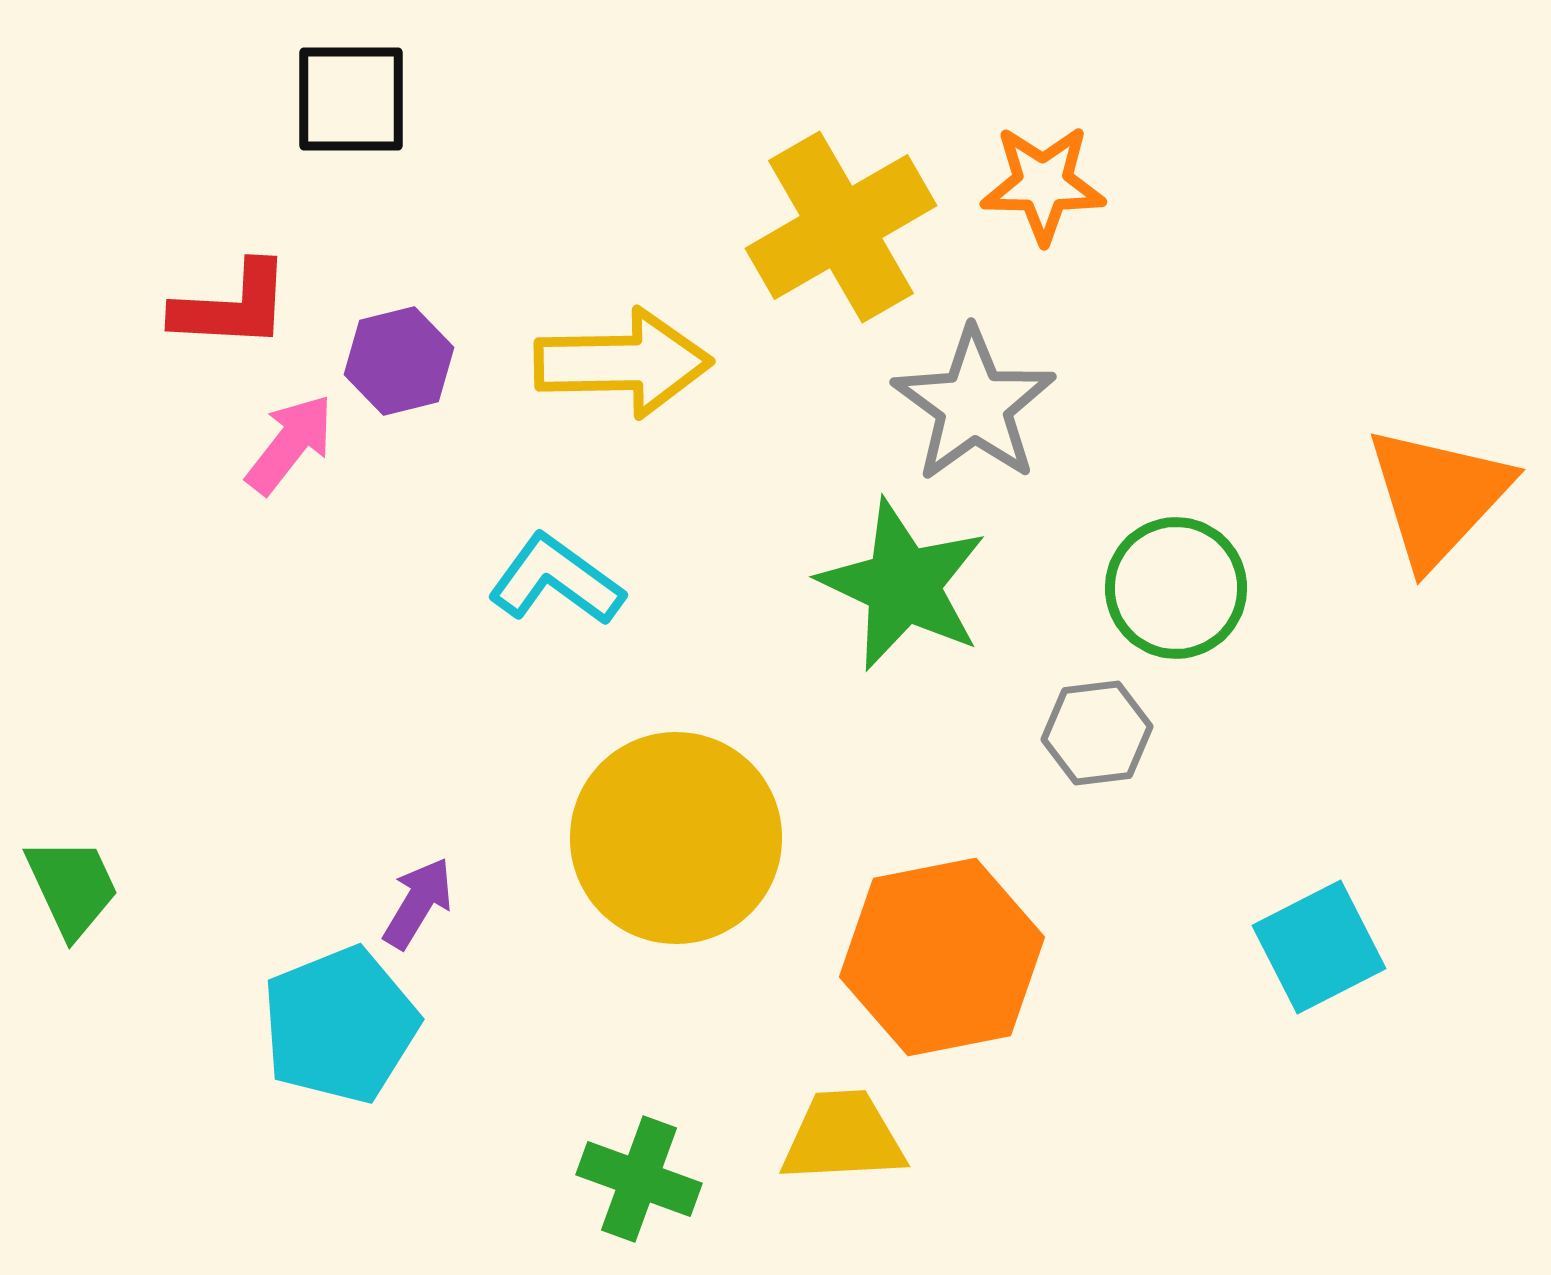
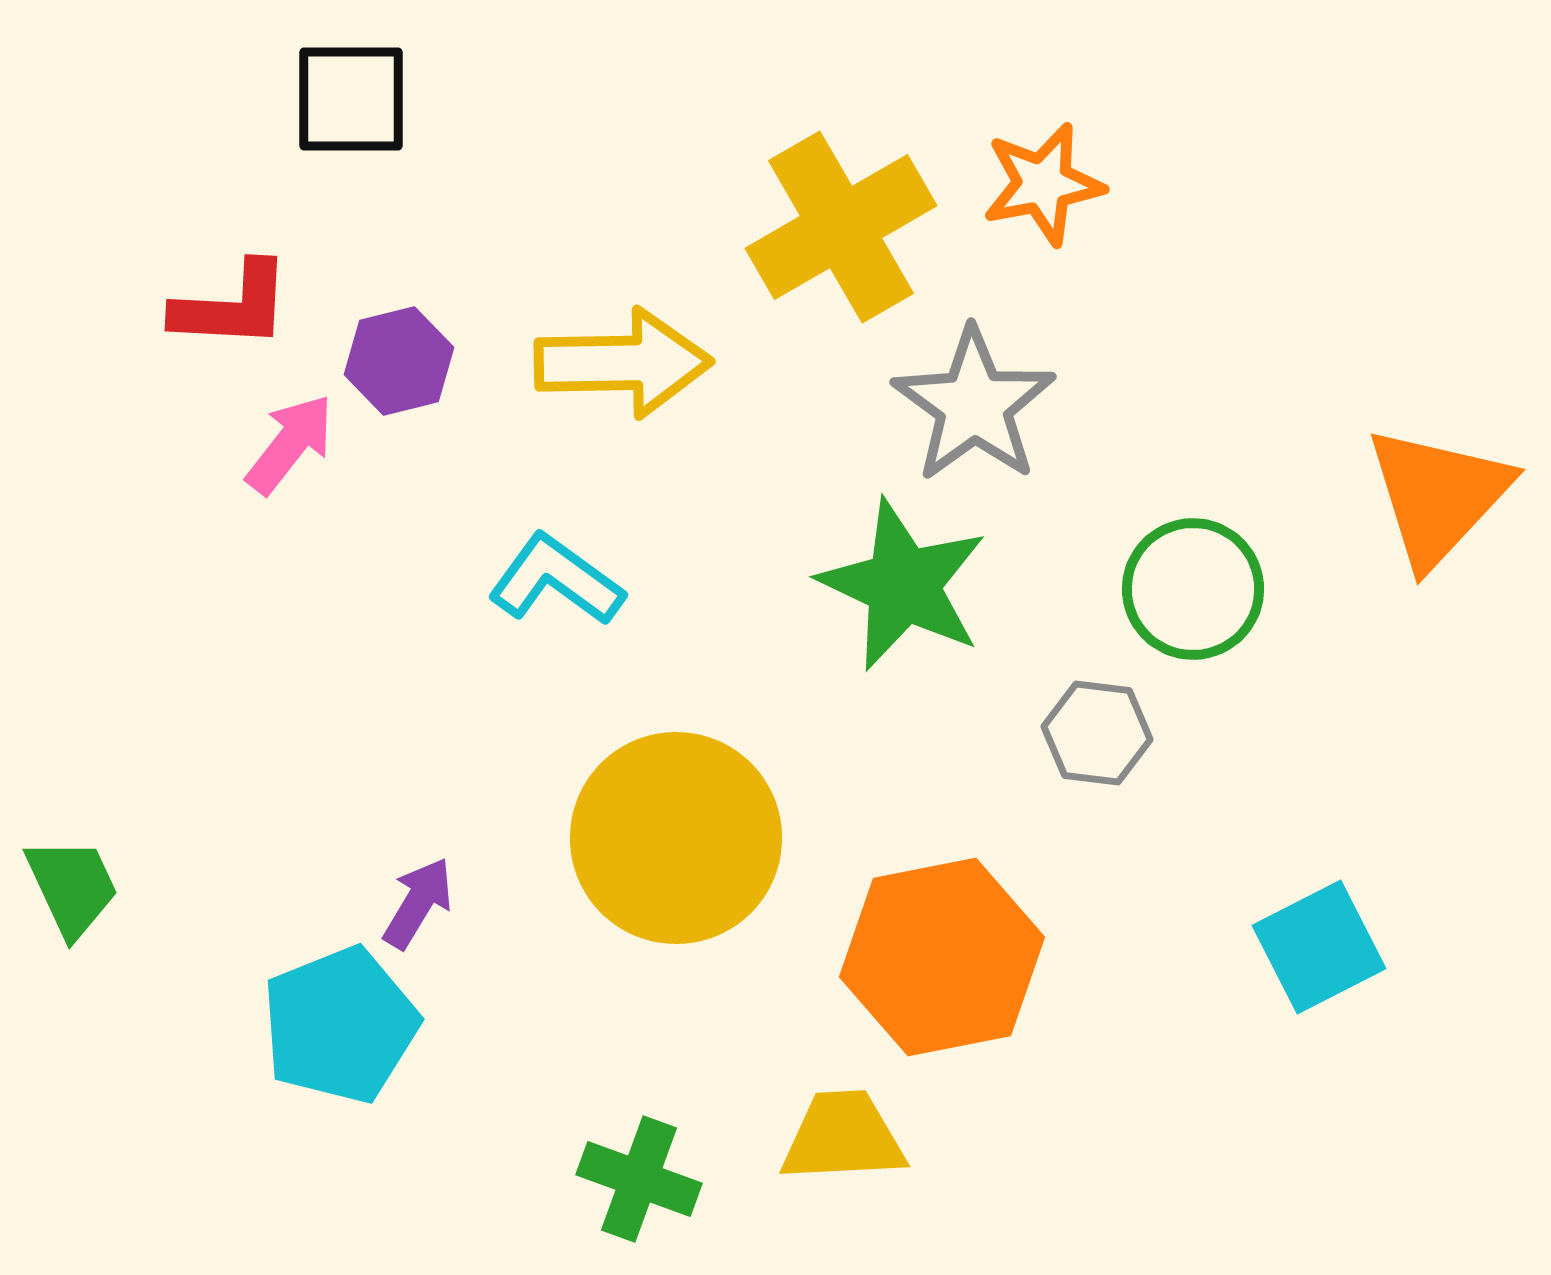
orange star: rotated 12 degrees counterclockwise
green circle: moved 17 px right, 1 px down
gray hexagon: rotated 14 degrees clockwise
